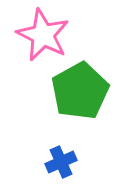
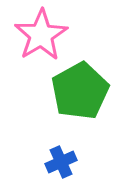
pink star: moved 2 px left; rotated 14 degrees clockwise
